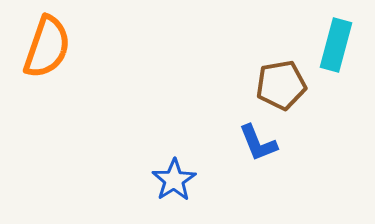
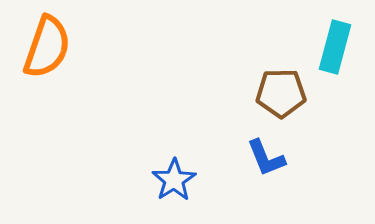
cyan rectangle: moved 1 px left, 2 px down
brown pentagon: moved 8 px down; rotated 9 degrees clockwise
blue L-shape: moved 8 px right, 15 px down
